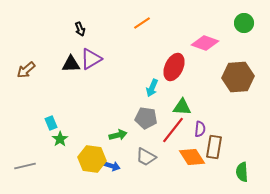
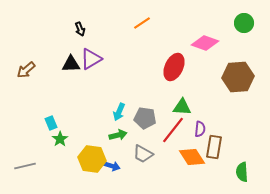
cyan arrow: moved 33 px left, 24 px down
gray pentagon: moved 1 px left
gray trapezoid: moved 3 px left, 3 px up
